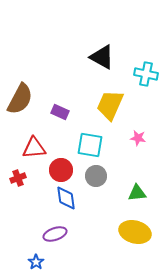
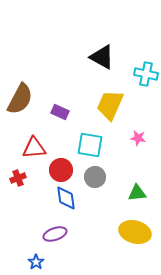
gray circle: moved 1 px left, 1 px down
